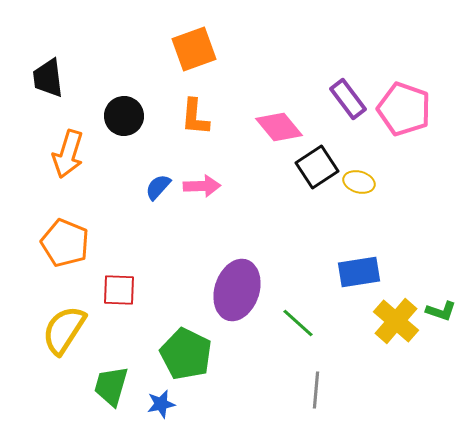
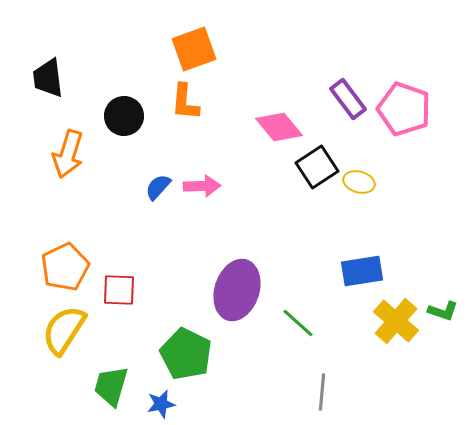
orange L-shape: moved 10 px left, 15 px up
orange pentagon: moved 24 px down; rotated 24 degrees clockwise
blue rectangle: moved 3 px right, 1 px up
green L-shape: moved 2 px right
gray line: moved 6 px right, 2 px down
